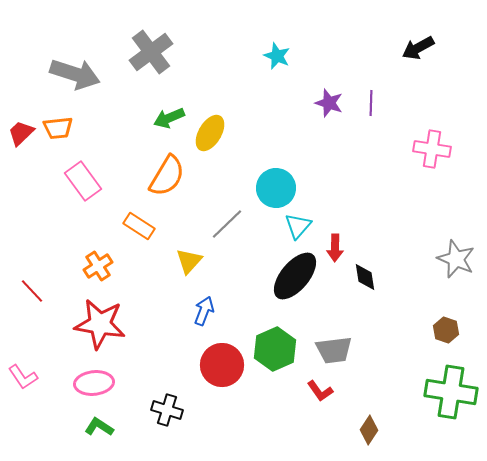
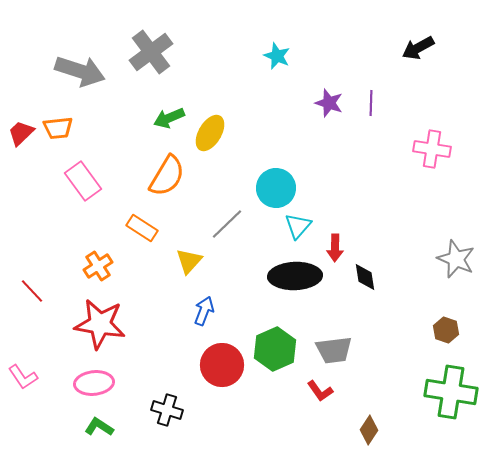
gray arrow: moved 5 px right, 3 px up
orange rectangle: moved 3 px right, 2 px down
black ellipse: rotated 48 degrees clockwise
